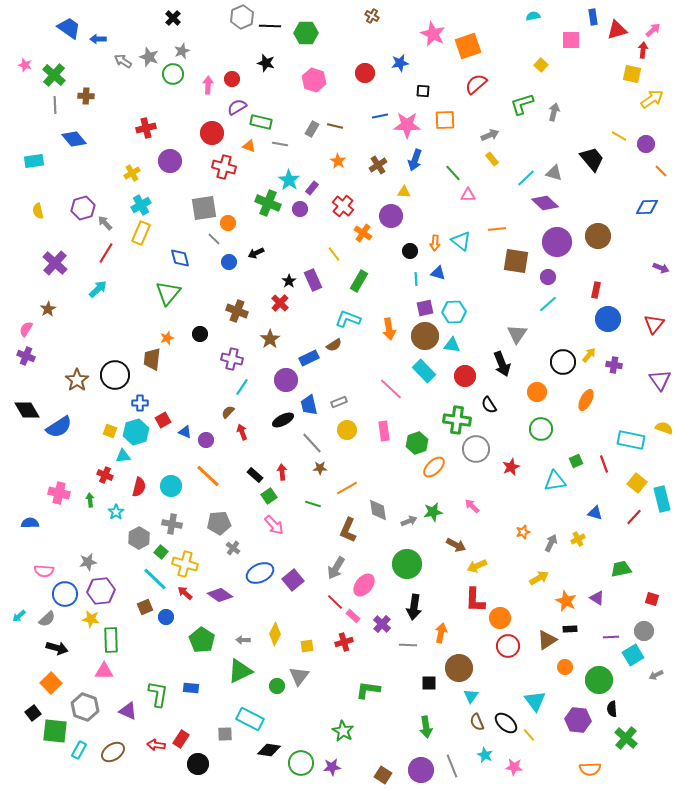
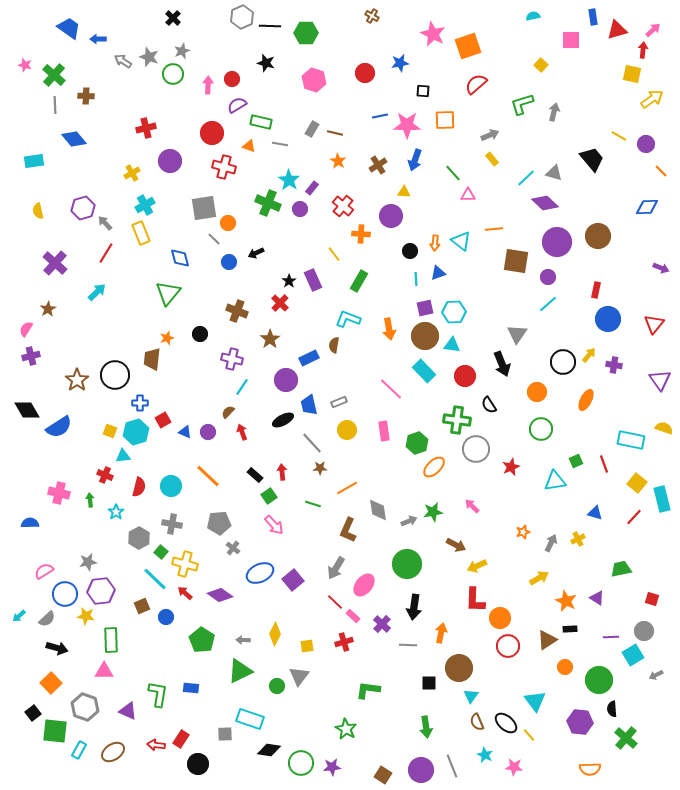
purple semicircle at (237, 107): moved 2 px up
brown line at (335, 126): moved 7 px down
cyan cross at (141, 205): moved 4 px right
orange line at (497, 229): moved 3 px left
yellow rectangle at (141, 233): rotated 45 degrees counterclockwise
orange cross at (363, 233): moved 2 px left, 1 px down; rotated 30 degrees counterclockwise
blue triangle at (438, 273): rotated 35 degrees counterclockwise
cyan arrow at (98, 289): moved 1 px left, 3 px down
brown semicircle at (334, 345): rotated 133 degrees clockwise
purple cross at (26, 356): moved 5 px right; rotated 36 degrees counterclockwise
purple circle at (206, 440): moved 2 px right, 8 px up
pink semicircle at (44, 571): rotated 144 degrees clockwise
brown square at (145, 607): moved 3 px left, 1 px up
yellow star at (91, 619): moved 5 px left, 3 px up
cyan rectangle at (250, 719): rotated 8 degrees counterclockwise
purple hexagon at (578, 720): moved 2 px right, 2 px down
green star at (343, 731): moved 3 px right, 2 px up
